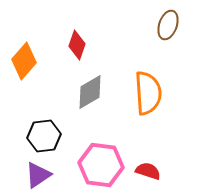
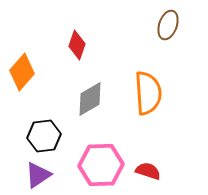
orange diamond: moved 2 px left, 11 px down
gray diamond: moved 7 px down
pink hexagon: rotated 9 degrees counterclockwise
